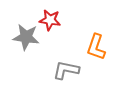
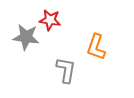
gray L-shape: rotated 88 degrees clockwise
